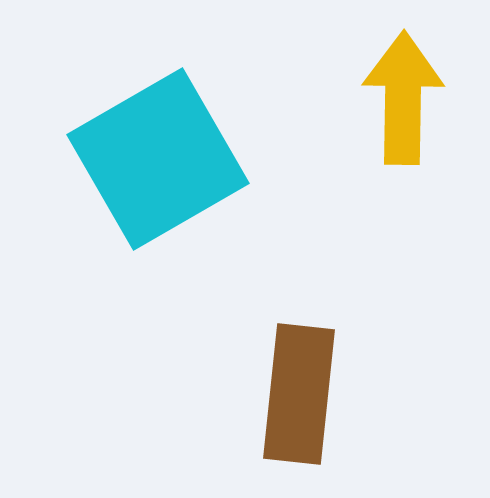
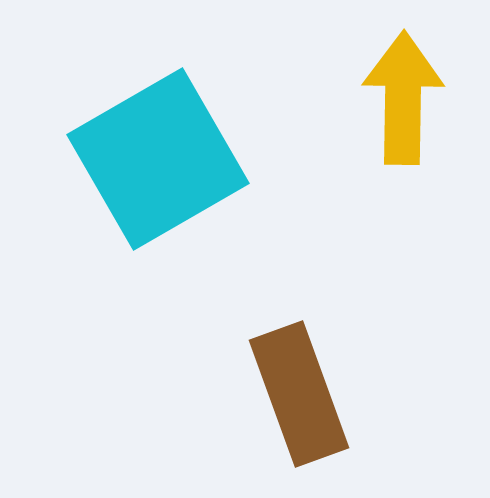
brown rectangle: rotated 26 degrees counterclockwise
